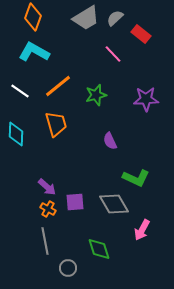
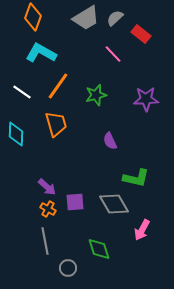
cyan L-shape: moved 7 px right, 1 px down
orange line: rotated 16 degrees counterclockwise
white line: moved 2 px right, 1 px down
green L-shape: rotated 12 degrees counterclockwise
